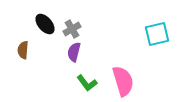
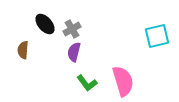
cyan square: moved 2 px down
